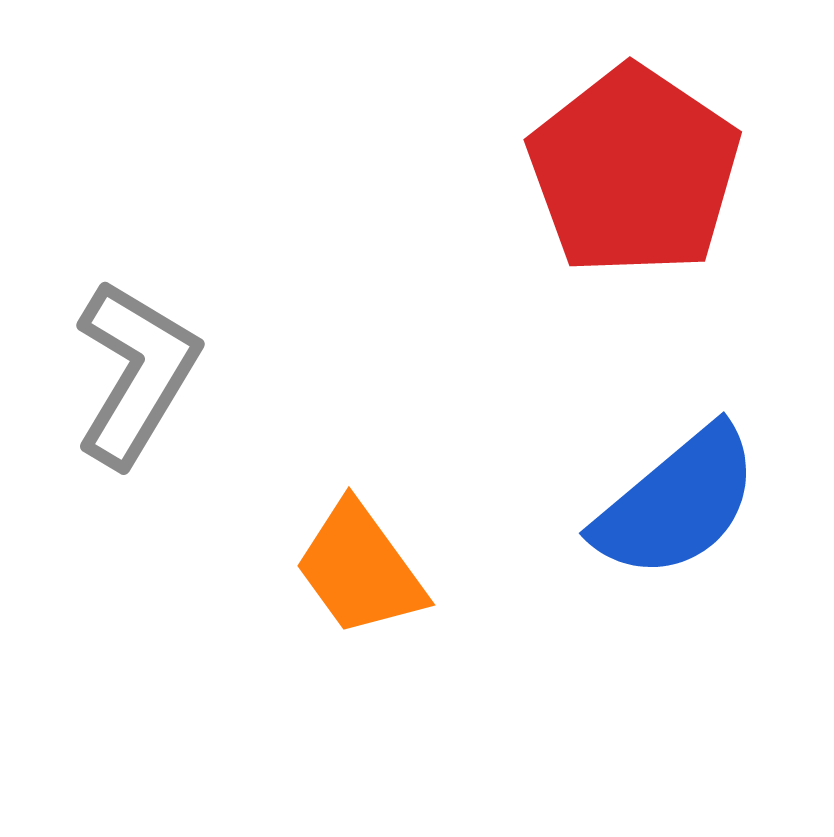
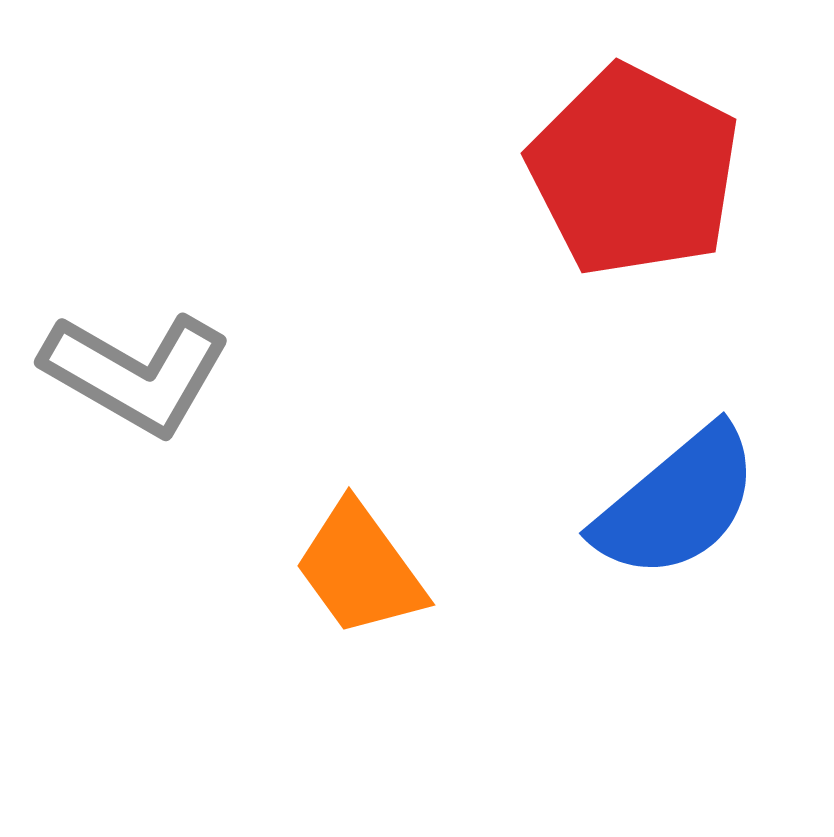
red pentagon: rotated 7 degrees counterclockwise
gray L-shape: rotated 89 degrees clockwise
